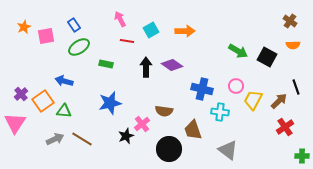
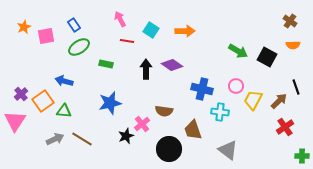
cyan square: rotated 28 degrees counterclockwise
black arrow: moved 2 px down
pink triangle: moved 2 px up
